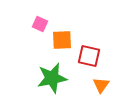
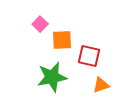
pink square: rotated 21 degrees clockwise
green star: moved 1 px up
orange triangle: rotated 36 degrees clockwise
